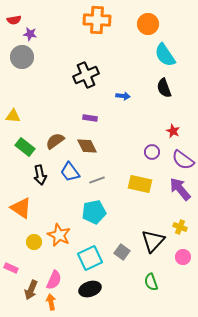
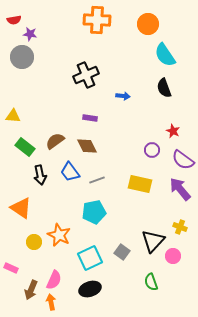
purple circle: moved 2 px up
pink circle: moved 10 px left, 1 px up
